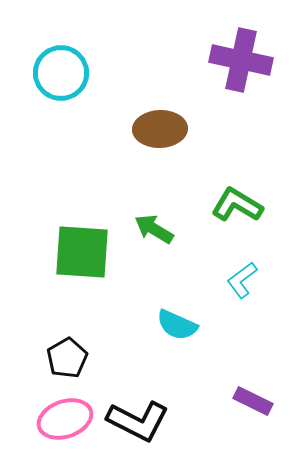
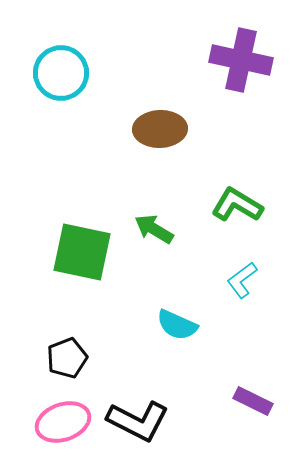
green square: rotated 8 degrees clockwise
black pentagon: rotated 9 degrees clockwise
pink ellipse: moved 2 px left, 3 px down
